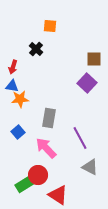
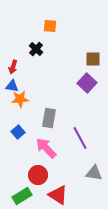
brown square: moved 1 px left
gray triangle: moved 4 px right, 6 px down; rotated 18 degrees counterclockwise
green rectangle: moved 3 px left, 12 px down
